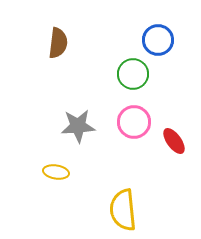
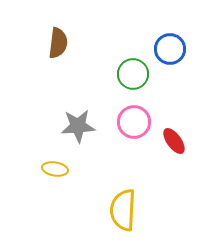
blue circle: moved 12 px right, 9 px down
yellow ellipse: moved 1 px left, 3 px up
yellow semicircle: rotated 9 degrees clockwise
